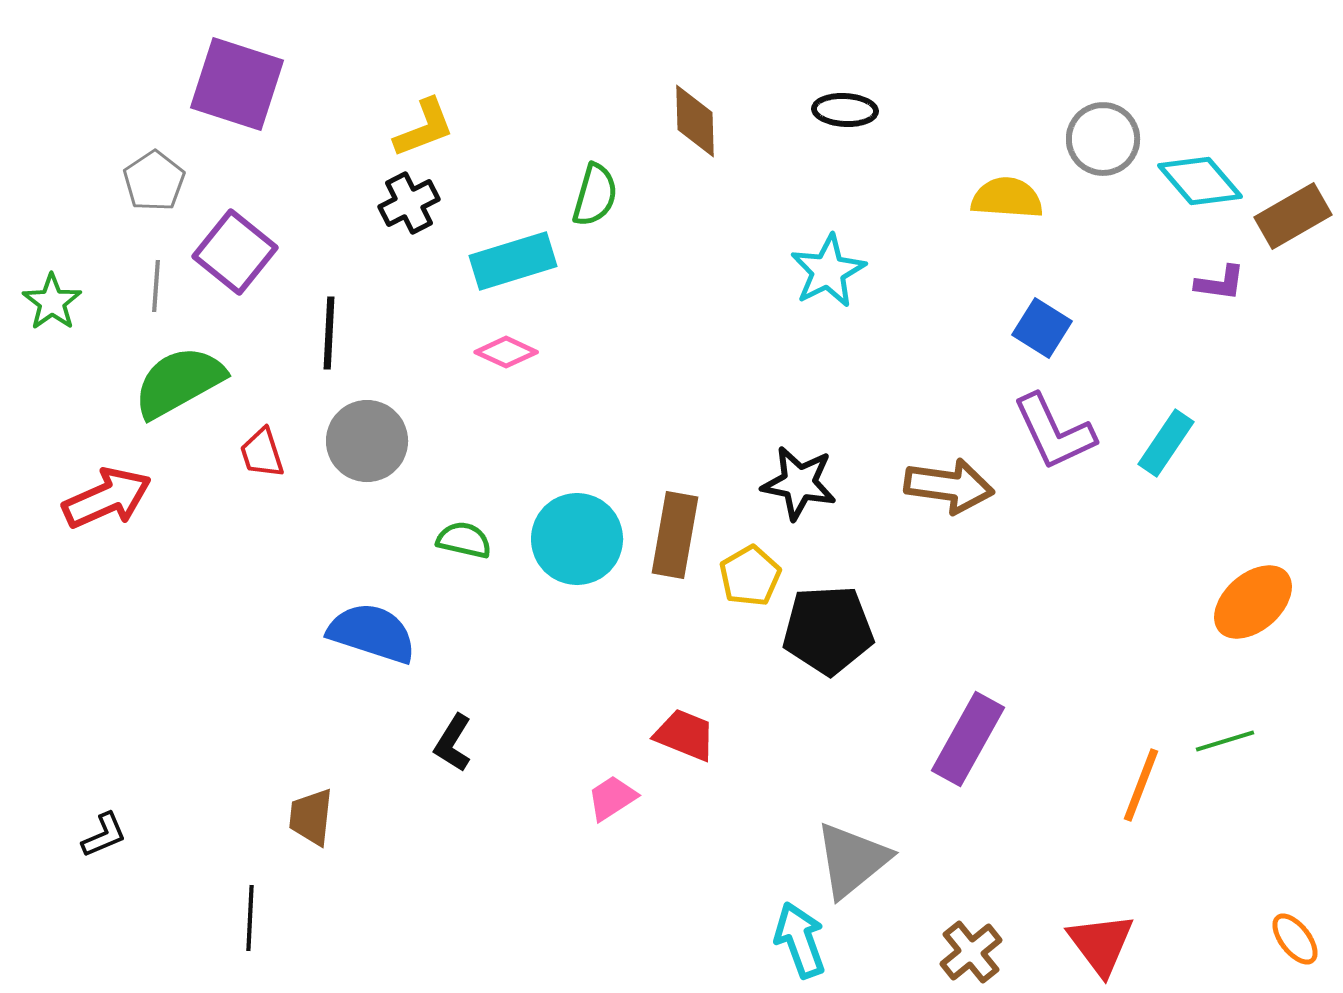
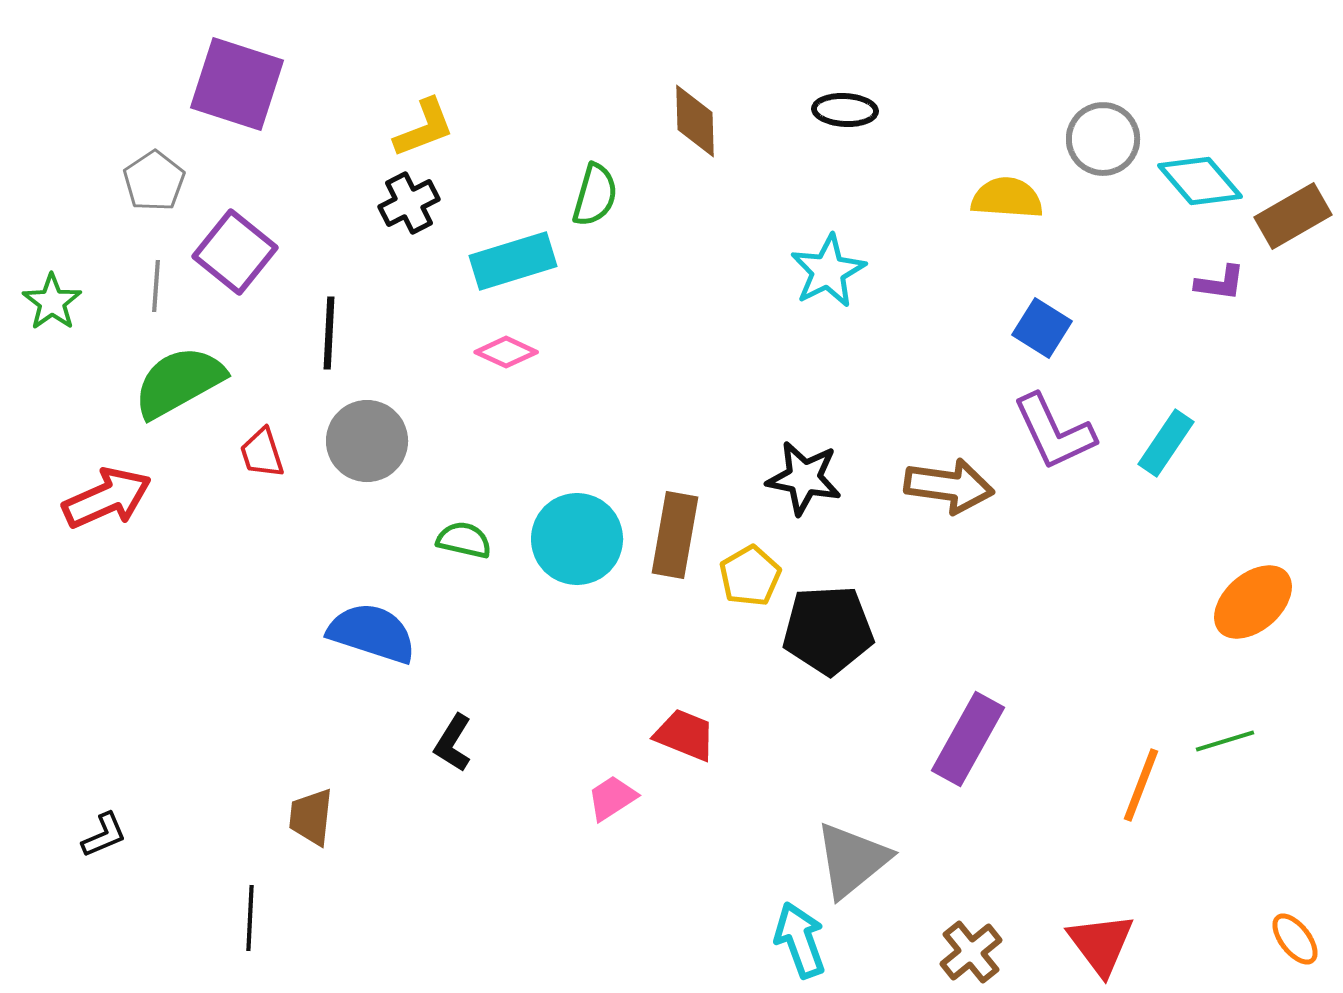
black star at (799, 483): moved 5 px right, 5 px up
